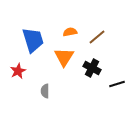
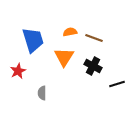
brown line: moved 3 px left, 1 px down; rotated 60 degrees clockwise
black cross: moved 1 px right, 2 px up
gray semicircle: moved 3 px left, 2 px down
